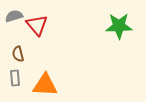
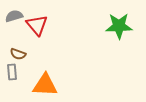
brown semicircle: rotated 56 degrees counterclockwise
gray rectangle: moved 3 px left, 6 px up
